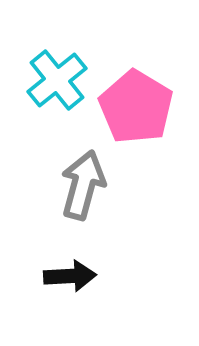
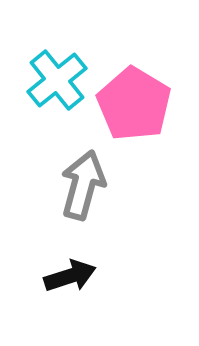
pink pentagon: moved 2 px left, 3 px up
black arrow: rotated 15 degrees counterclockwise
